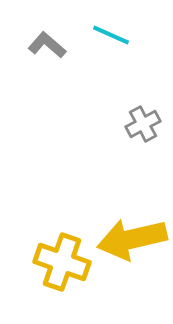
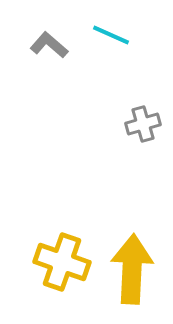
gray L-shape: moved 2 px right
gray cross: rotated 12 degrees clockwise
yellow arrow: moved 30 px down; rotated 106 degrees clockwise
